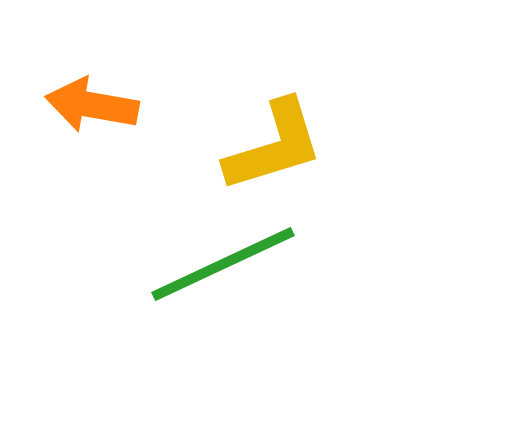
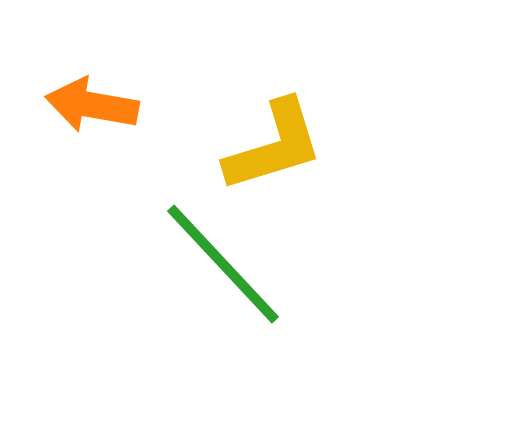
green line: rotated 72 degrees clockwise
